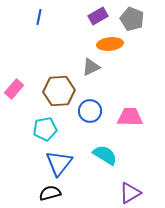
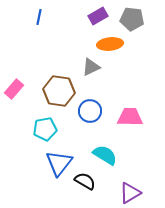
gray pentagon: rotated 15 degrees counterclockwise
brown hexagon: rotated 12 degrees clockwise
black semicircle: moved 35 px right, 12 px up; rotated 45 degrees clockwise
